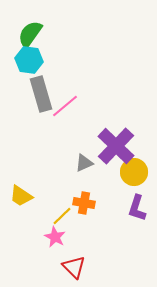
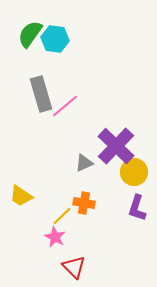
cyan hexagon: moved 26 px right, 21 px up
